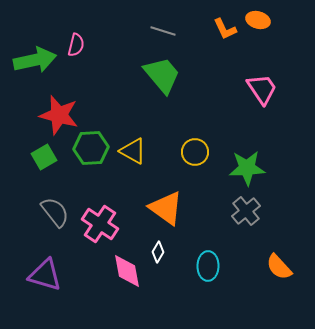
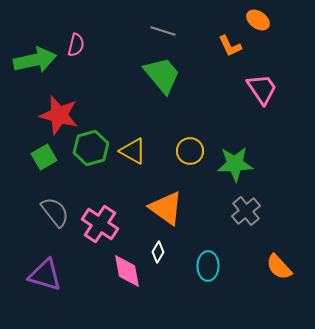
orange ellipse: rotated 20 degrees clockwise
orange L-shape: moved 5 px right, 17 px down
green hexagon: rotated 12 degrees counterclockwise
yellow circle: moved 5 px left, 1 px up
green star: moved 12 px left, 4 px up
